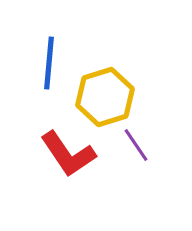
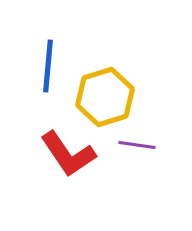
blue line: moved 1 px left, 3 px down
purple line: moved 1 px right; rotated 48 degrees counterclockwise
